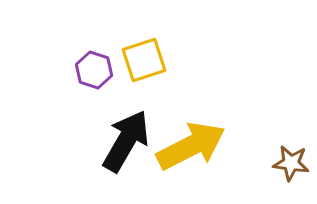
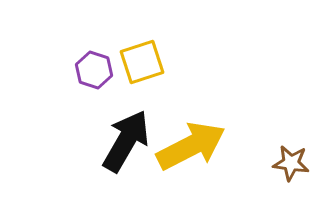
yellow square: moved 2 px left, 2 px down
